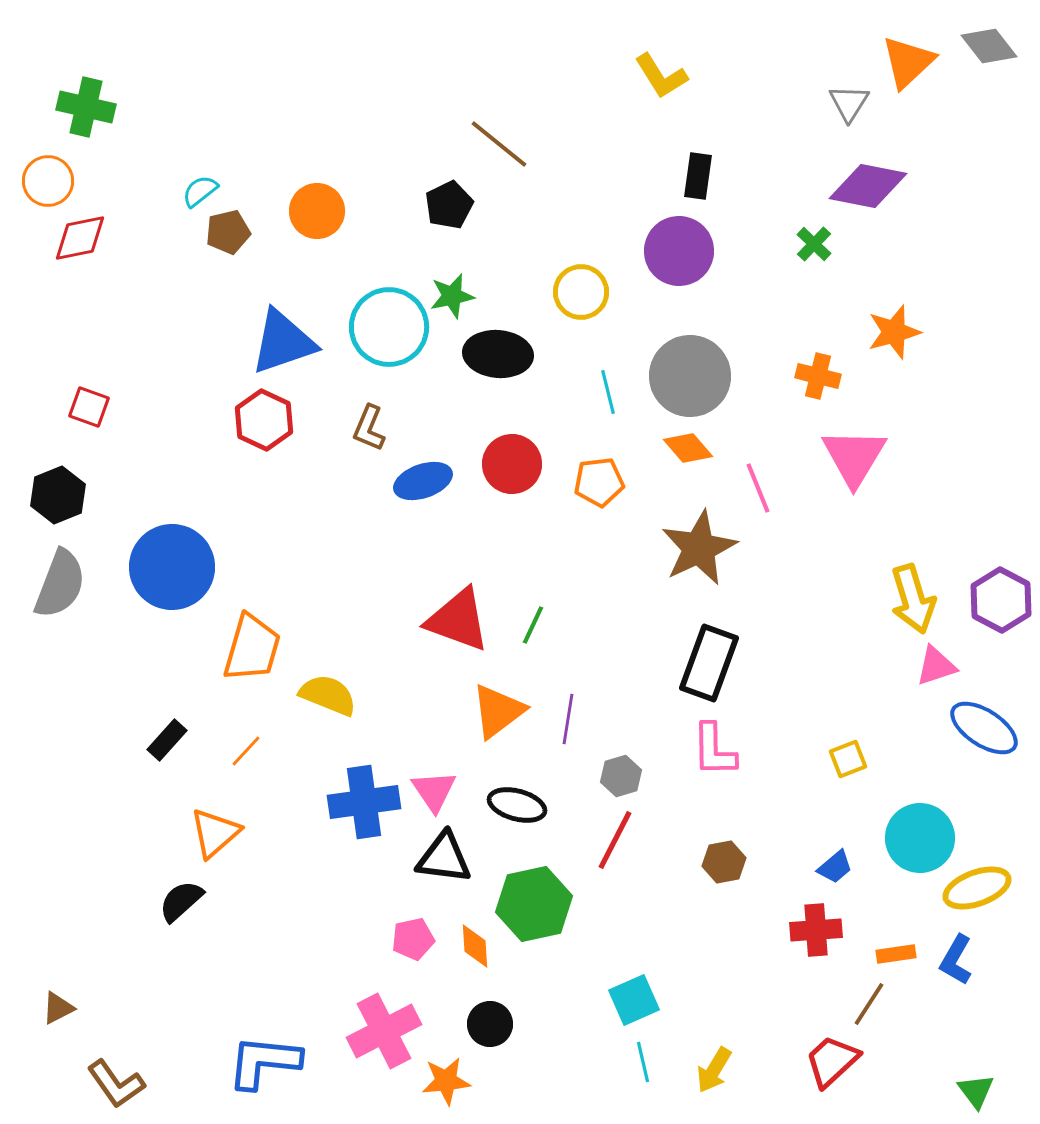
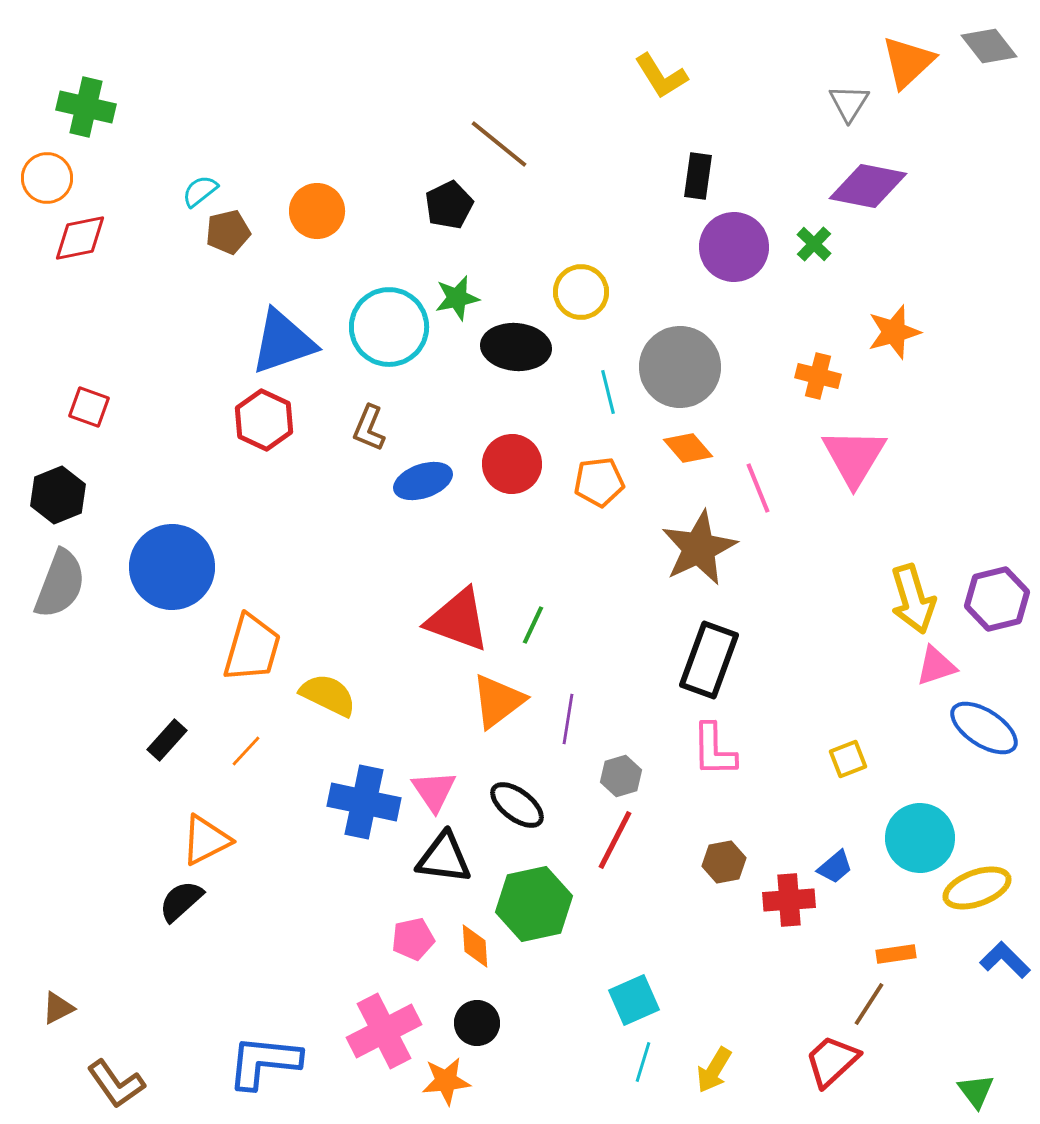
orange circle at (48, 181): moved 1 px left, 3 px up
purple circle at (679, 251): moved 55 px right, 4 px up
green star at (452, 296): moved 5 px right, 2 px down
black ellipse at (498, 354): moved 18 px right, 7 px up
gray circle at (690, 376): moved 10 px left, 9 px up
purple hexagon at (1001, 600): moved 4 px left, 1 px up; rotated 18 degrees clockwise
black rectangle at (709, 663): moved 3 px up
yellow semicircle at (328, 695): rotated 4 degrees clockwise
orange triangle at (498, 711): moved 10 px up
blue cross at (364, 802): rotated 20 degrees clockwise
black ellipse at (517, 805): rotated 22 degrees clockwise
orange triangle at (215, 833): moved 9 px left, 7 px down; rotated 14 degrees clockwise
red cross at (816, 930): moved 27 px left, 30 px up
blue L-shape at (956, 960): moved 49 px right; rotated 105 degrees clockwise
black circle at (490, 1024): moved 13 px left, 1 px up
cyan line at (643, 1062): rotated 30 degrees clockwise
